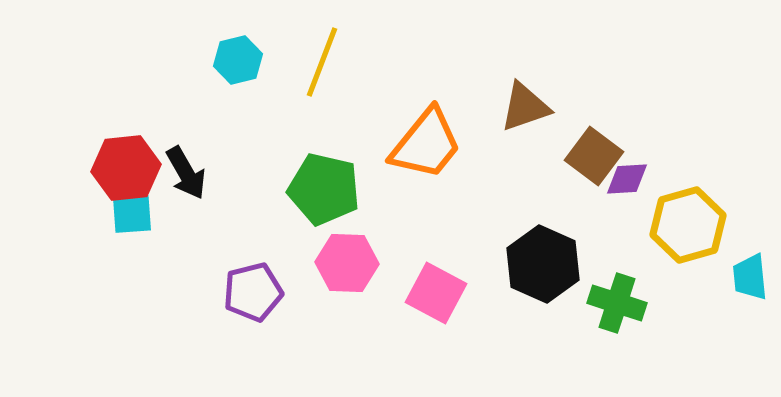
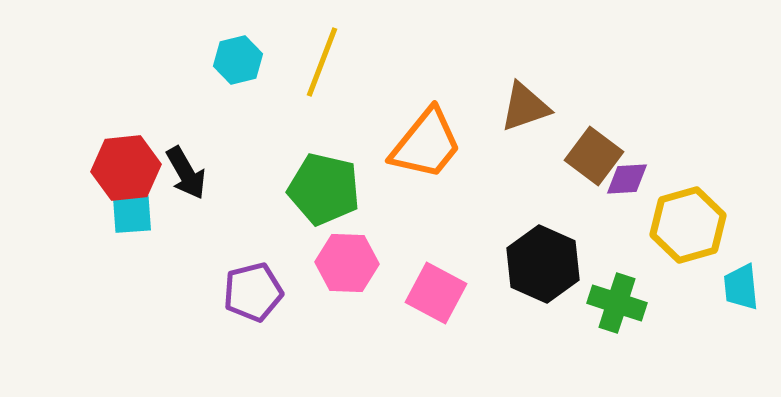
cyan trapezoid: moved 9 px left, 10 px down
